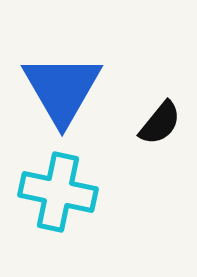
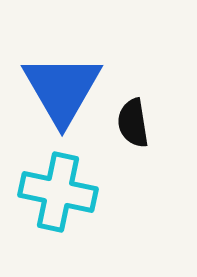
black semicircle: moved 27 px left; rotated 132 degrees clockwise
